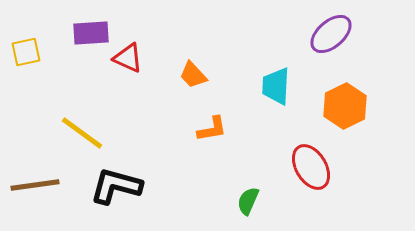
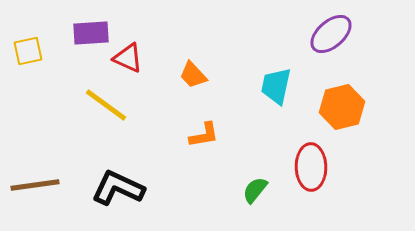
yellow square: moved 2 px right, 1 px up
cyan trapezoid: rotated 9 degrees clockwise
orange hexagon: moved 3 px left, 1 px down; rotated 12 degrees clockwise
orange L-shape: moved 8 px left, 6 px down
yellow line: moved 24 px right, 28 px up
red ellipse: rotated 30 degrees clockwise
black L-shape: moved 2 px right, 2 px down; rotated 10 degrees clockwise
green semicircle: moved 7 px right, 11 px up; rotated 16 degrees clockwise
